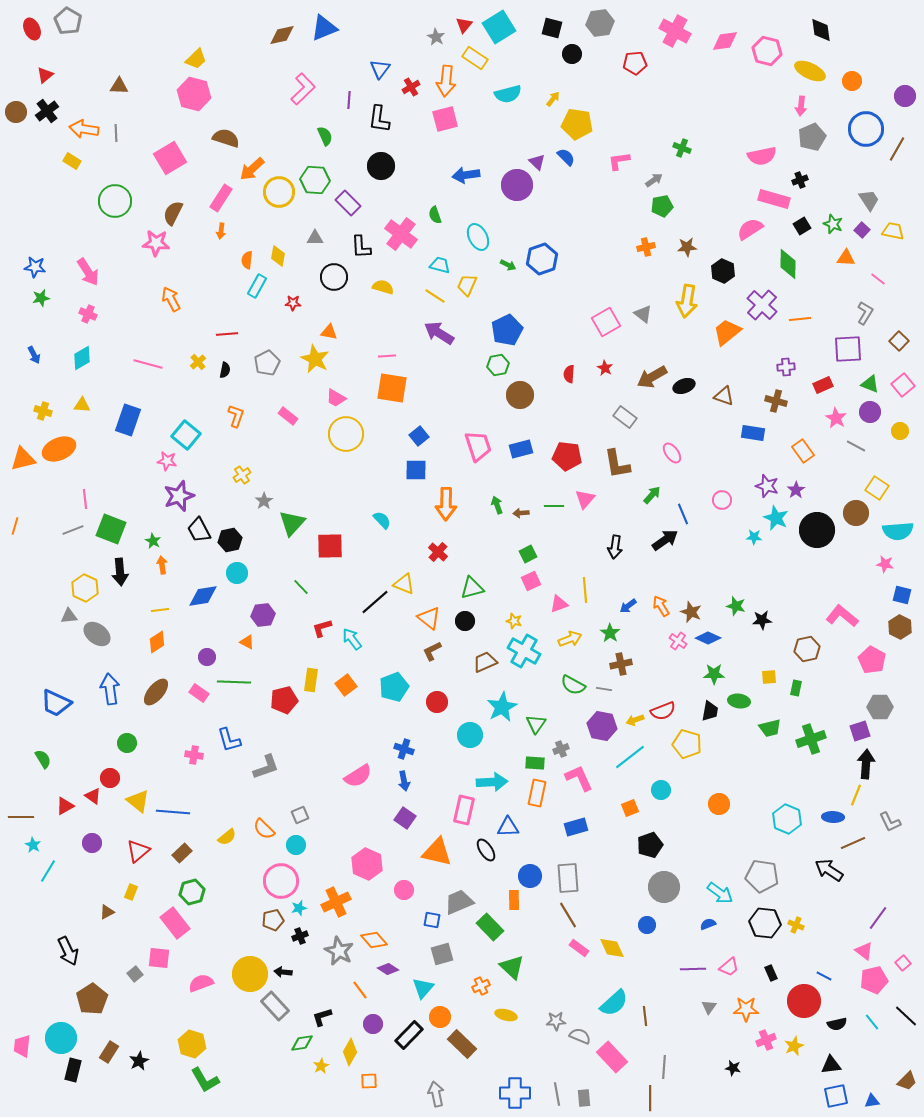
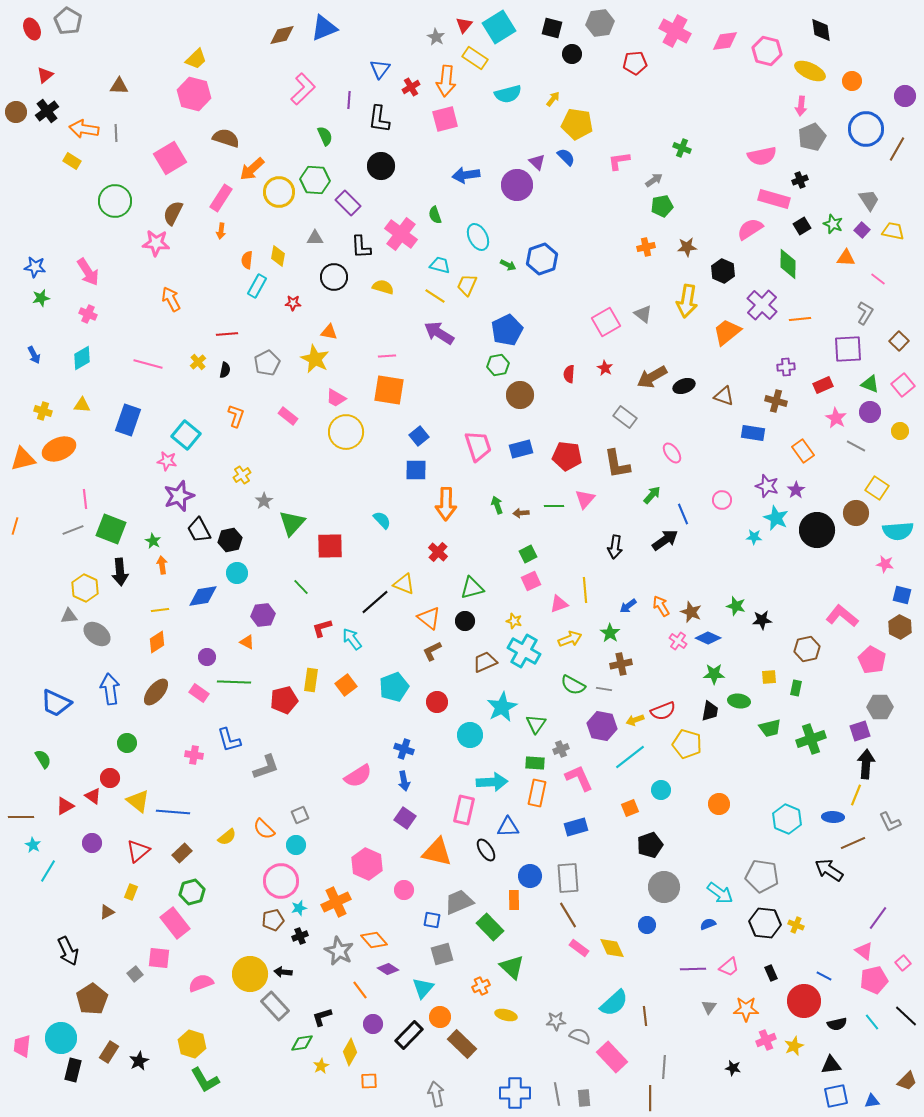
orange square at (392, 388): moved 3 px left, 2 px down
yellow circle at (346, 434): moved 2 px up
